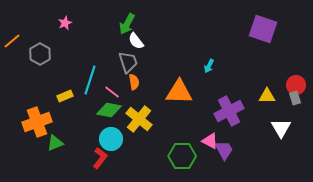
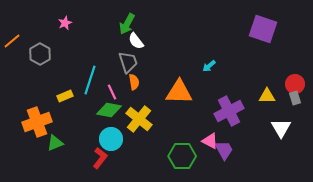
cyan arrow: rotated 24 degrees clockwise
red circle: moved 1 px left, 1 px up
pink line: rotated 28 degrees clockwise
